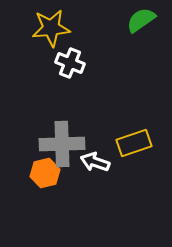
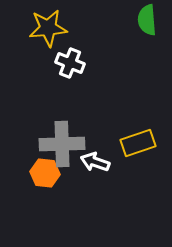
green semicircle: moved 6 px right; rotated 60 degrees counterclockwise
yellow star: moved 3 px left
yellow rectangle: moved 4 px right
orange hexagon: rotated 20 degrees clockwise
